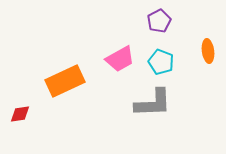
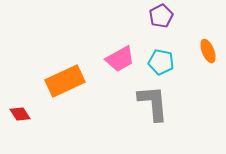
purple pentagon: moved 2 px right, 5 px up
orange ellipse: rotated 15 degrees counterclockwise
cyan pentagon: rotated 10 degrees counterclockwise
gray L-shape: rotated 93 degrees counterclockwise
red diamond: rotated 65 degrees clockwise
